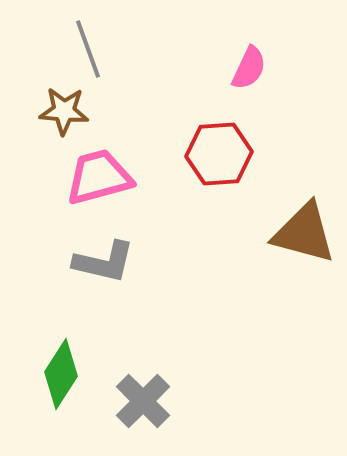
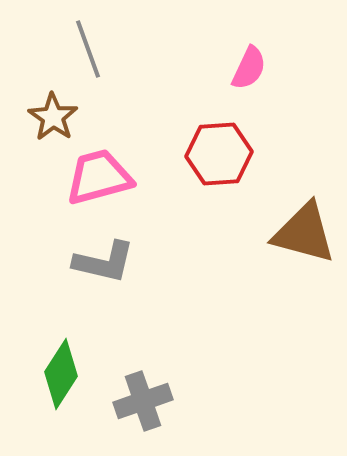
brown star: moved 11 px left, 6 px down; rotated 30 degrees clockwise
gray cross: rotated 26 degrees clockwise
